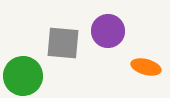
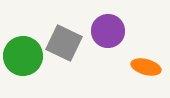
gray square: moved 1 px right; rotated 21 degrees clockwise
green circle: moved 20 px up
